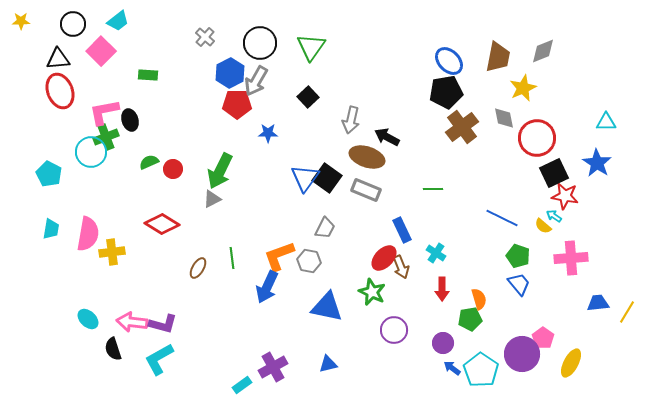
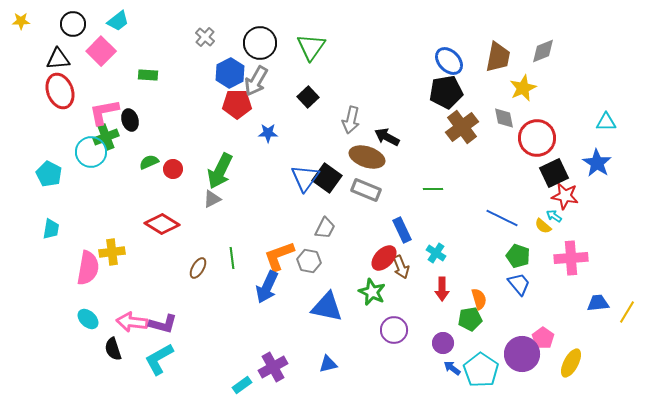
pink semicircle at (88, 234): moved 34 px down
